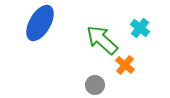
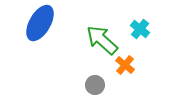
cyan cross: moved 1 px down
